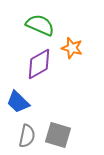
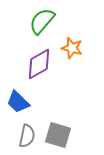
green semicircle: moved 2 px right, 4 px up; rotated 72 degrees counterclockwise
